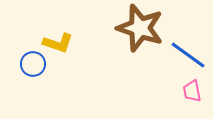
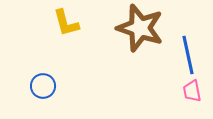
yellow L-shape: moved 8 px right, 20 px up; rotated 56 degrees clockwise
blue line: rotated 42 degrees clockwise
blue circle: moved 10 px right, 22 px down
